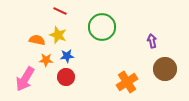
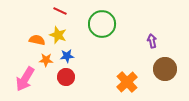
green circle: moved 3 px up
orange cross: rotated 10 degrees counterclockwise
